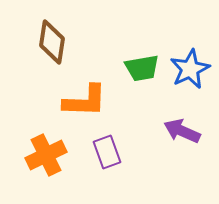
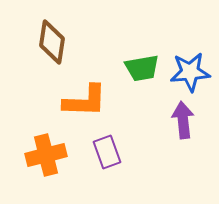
blue star: moved 3 px down; rotated 21 degrees clockwise
purple arrow: moved 1 px right, 11 px up; rotated 60 degrees clockwise
orange cross: rotated 12 degrees clockwise
